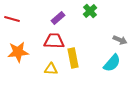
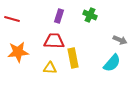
green cross: moved 4 px down; rotated 24 degrees counterclockwise
purple rectangle: moved 1 px right, 2 px up; rotated 32 degrees counterclockwise
yellow triangle: moved 1 px left, 1 px up
